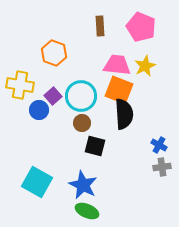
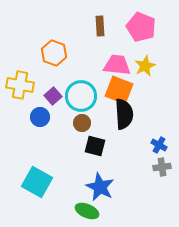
blue circle: moved 1 px right, 7 px down
blue star: moved 17 px right, 2 px down
